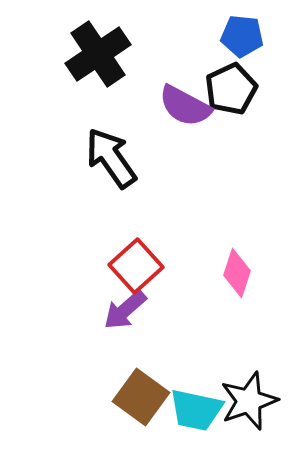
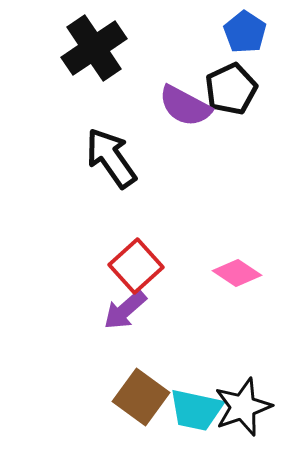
blue pentagon: moved 3 px right, 4 px up; rotated 27 degrees clockwise
black cross: moved 4 px left, 6 px up
pink diamond: rotated 75 degrees counterclockwise
black star: moved 6 px left, 6 px down
